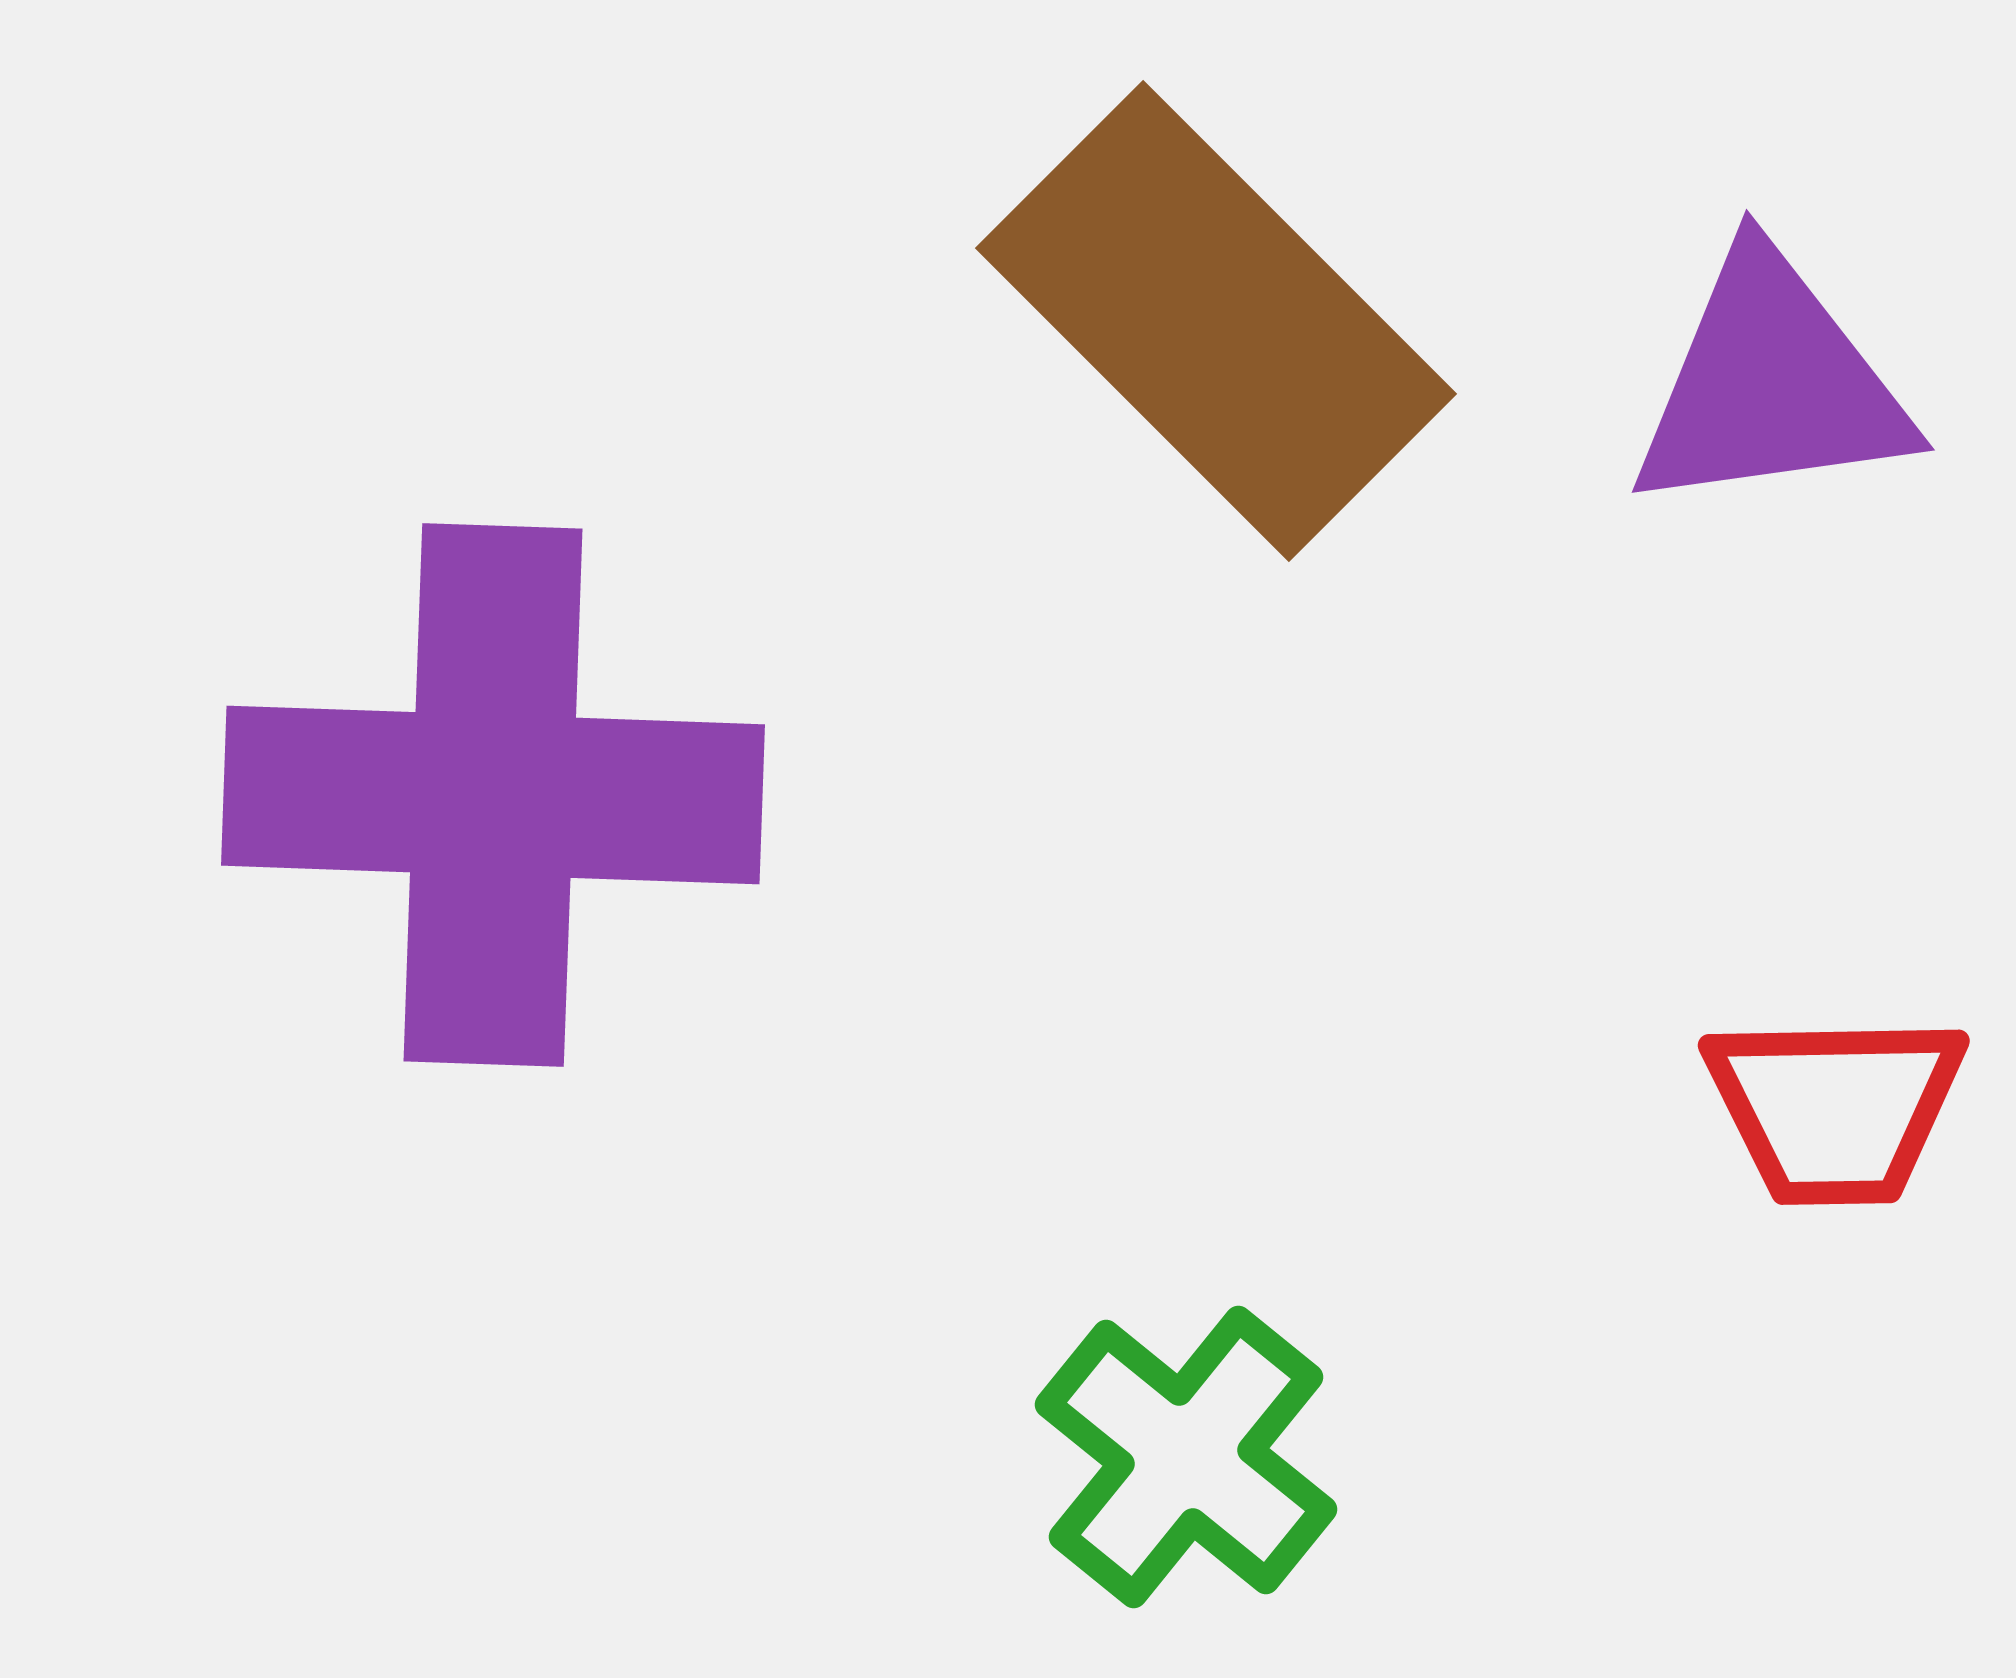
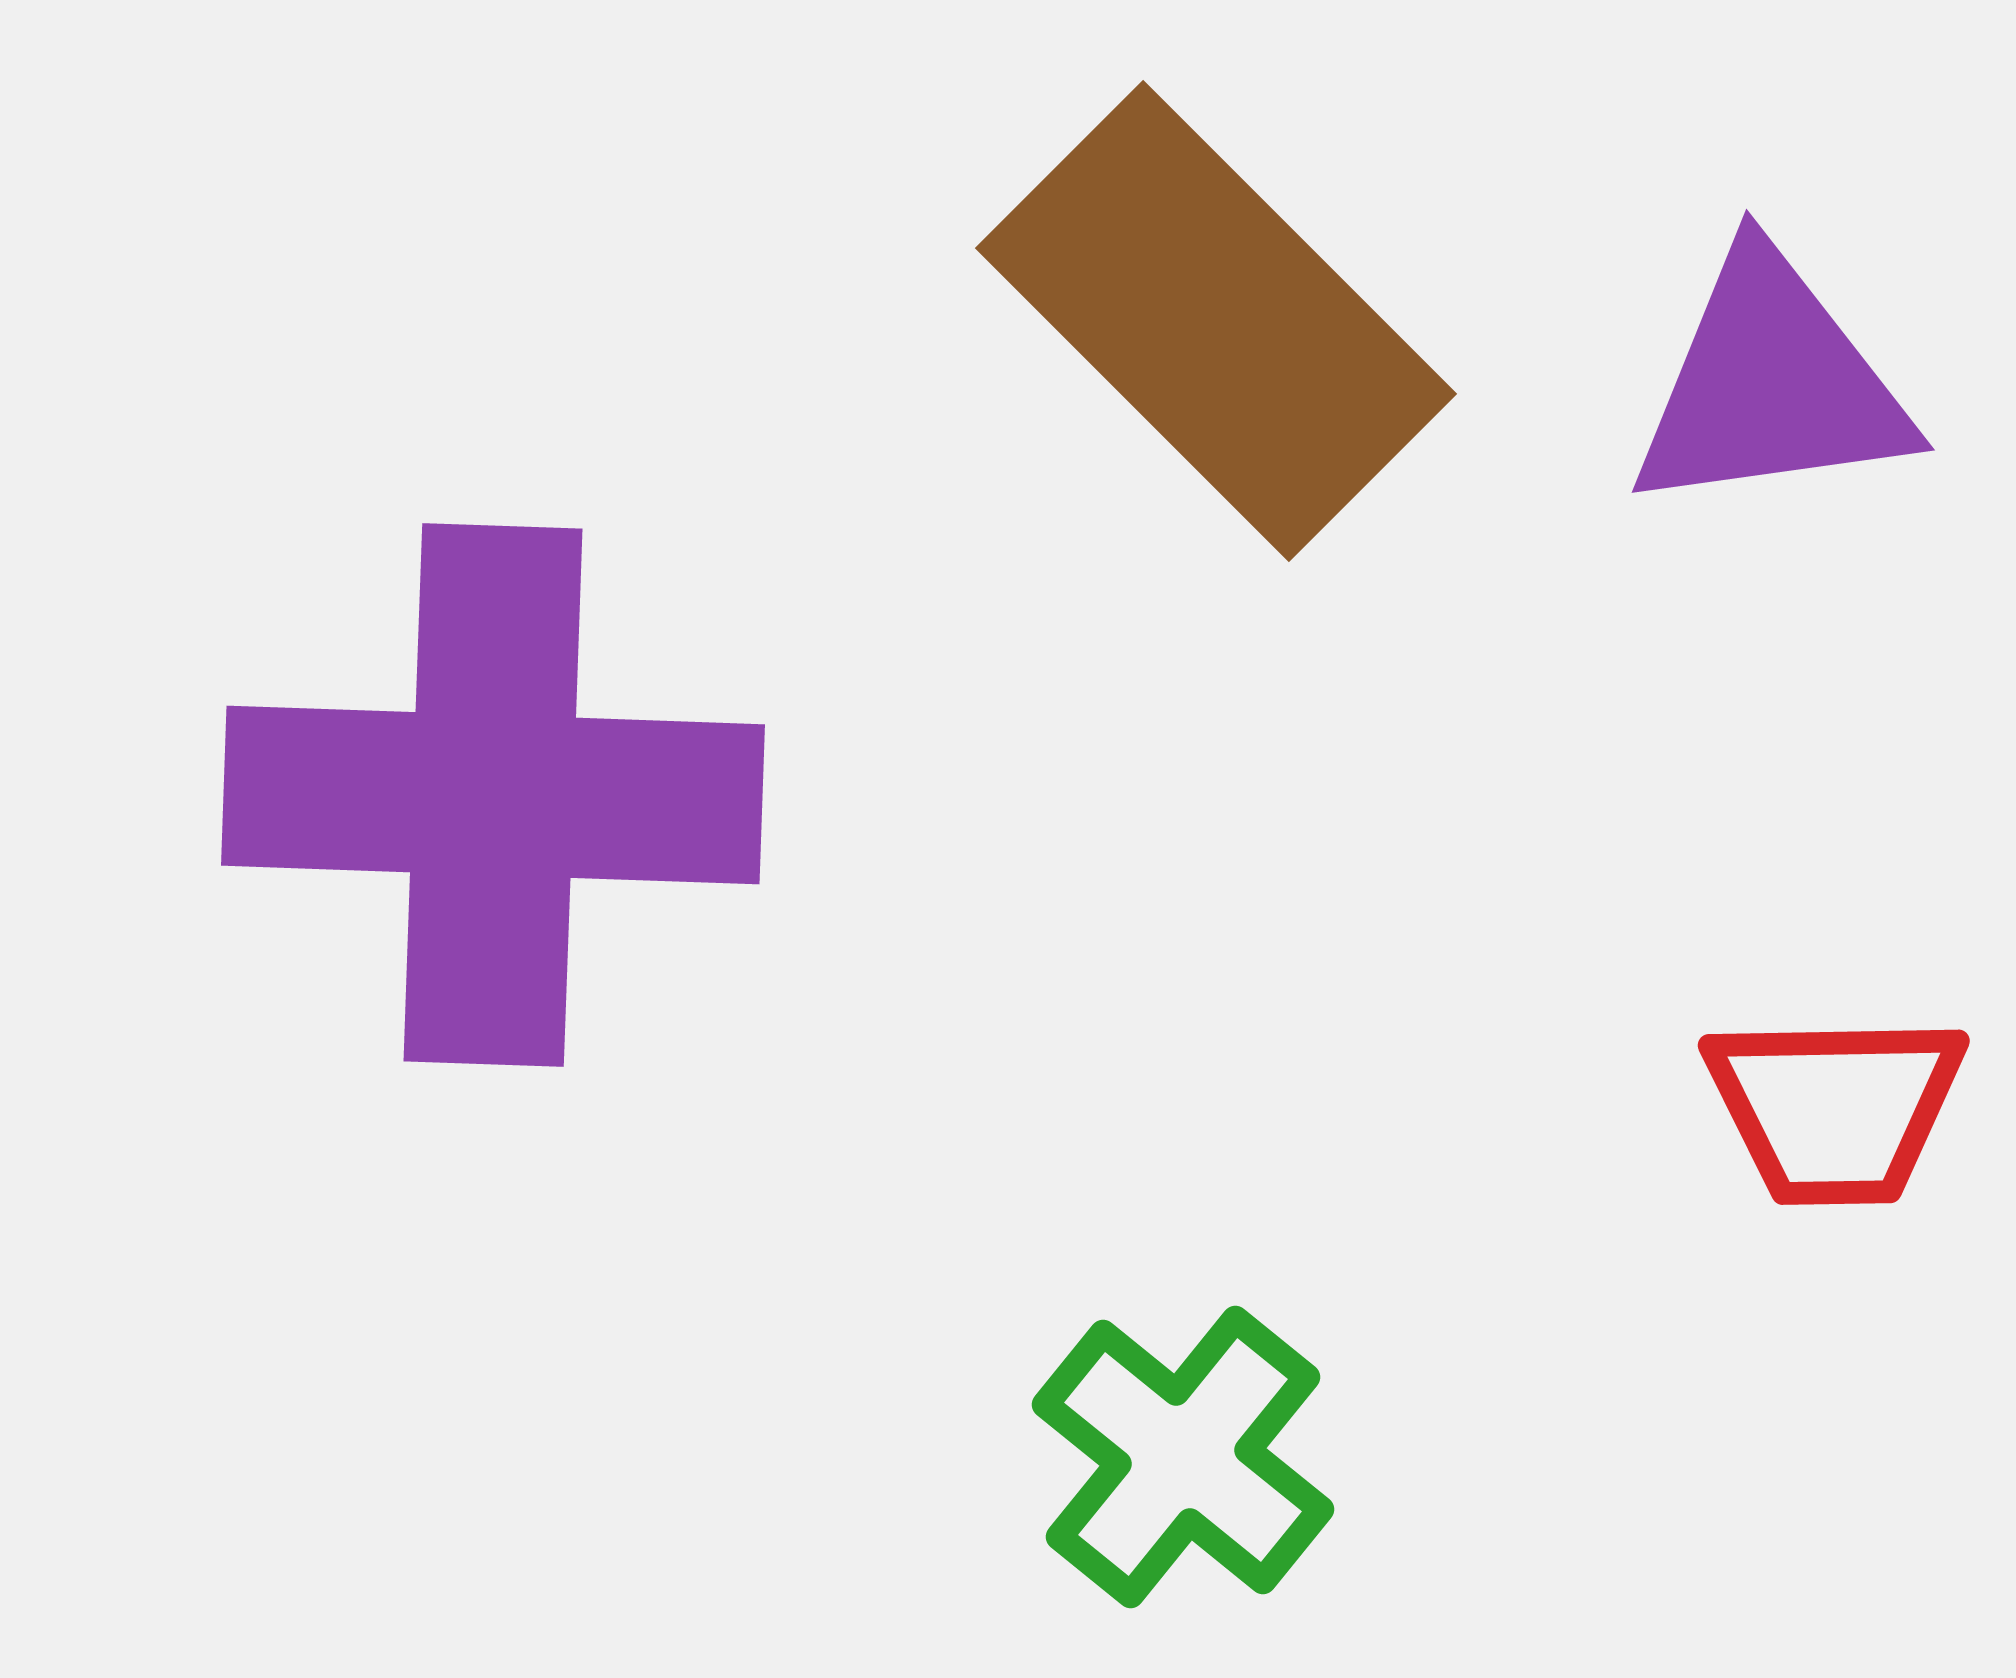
green cross: moved 3 px left
